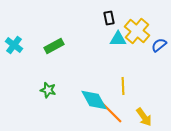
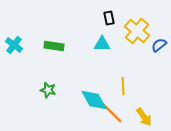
cyan triangle: moved 16 px left, 5 px down
green rectangle: rotated 36 degrees clockwise
